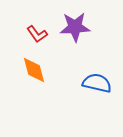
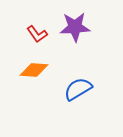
orange diamond: rotated 72 degrees counterclockwise
blue semicircle: moved 19 px left, 6 px down; rotated 44 degrees counterclockwise
